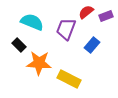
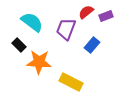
cyan semicircle: rotated 15 degrees clockwise
orange star: moved 1 px up
yellow rectangle: moved 2 px right, 3 px down
